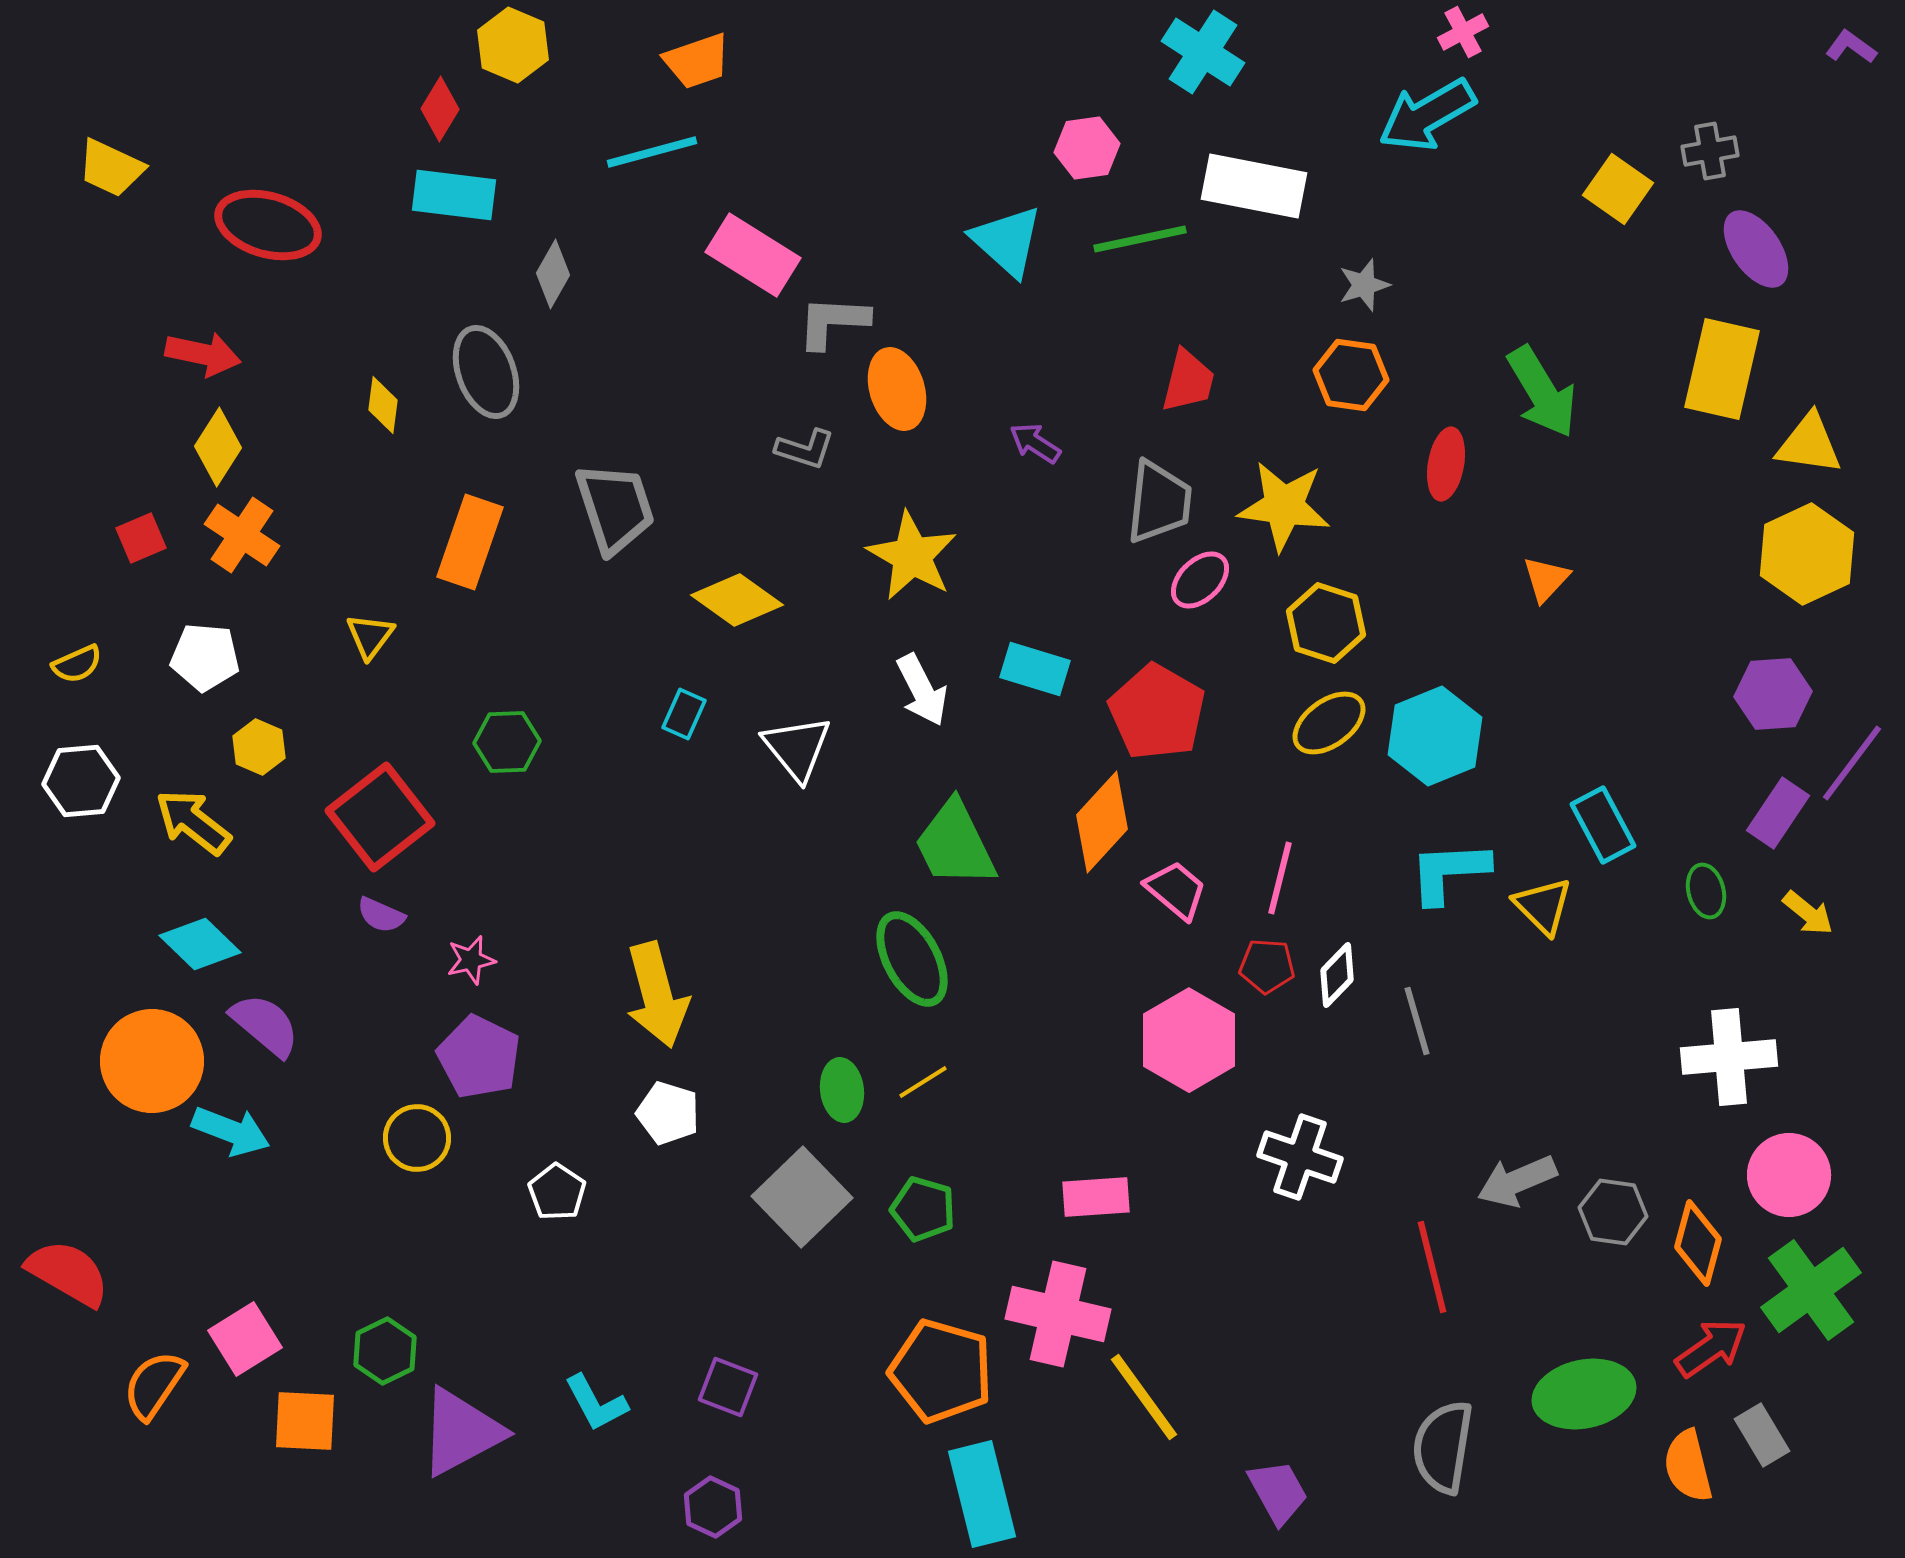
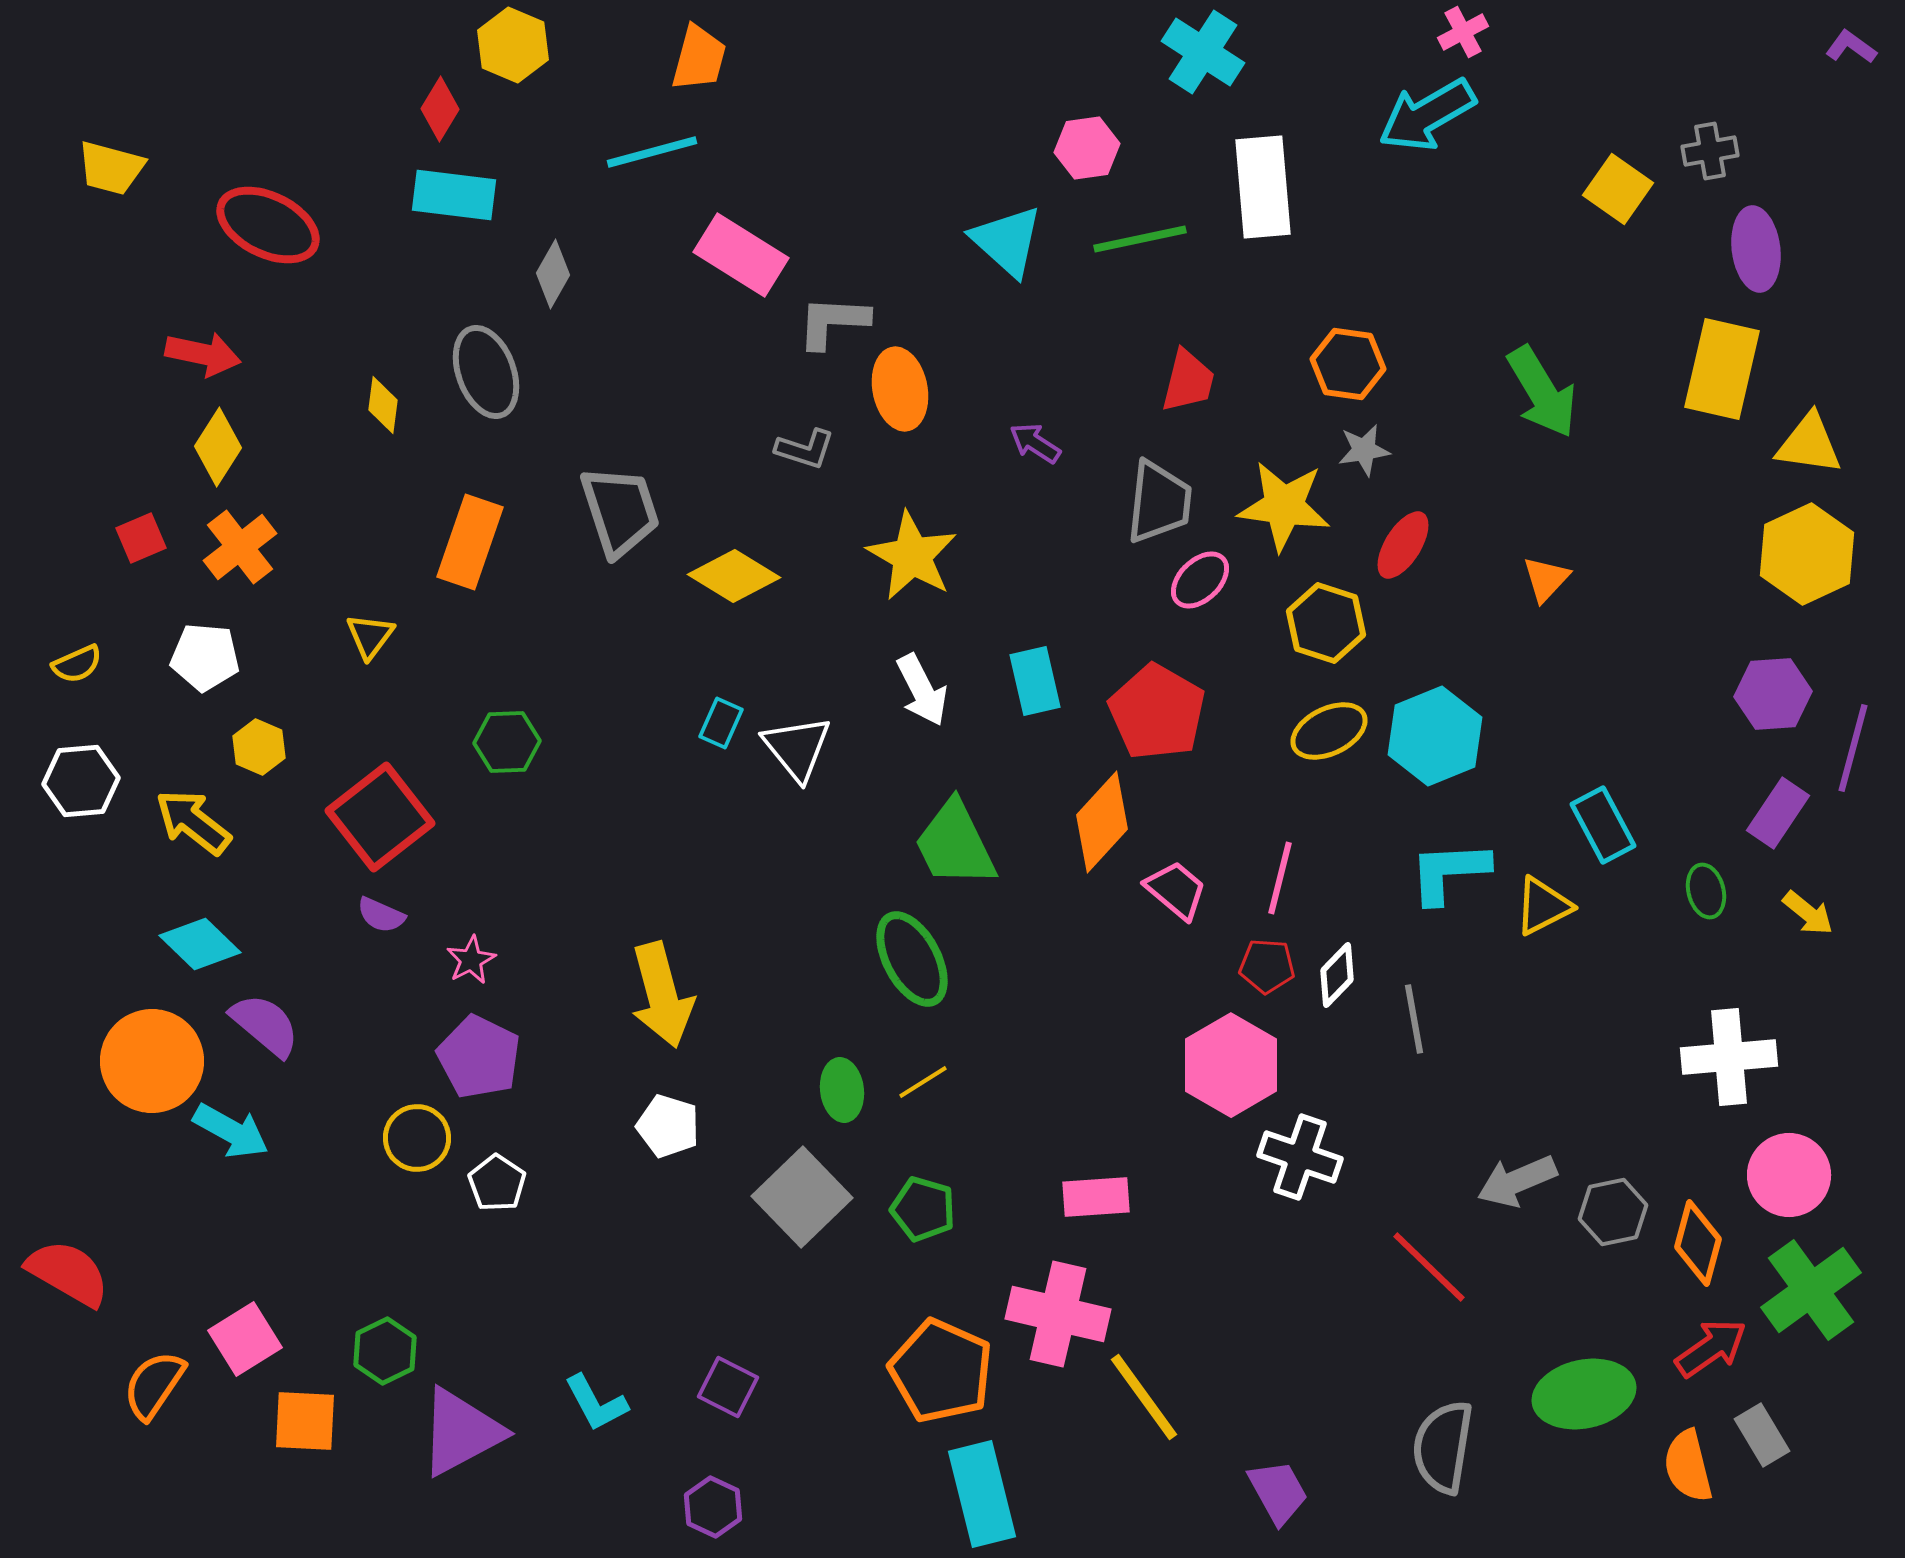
orange trapezoid at (697, 61): moved 2 px right, 3 px up; rotated 56 degrees counterclockwise
yellow trapezoid at (111, 168): rotated 10 degrees counterclockwise
white rectangle at (1254, 186): moved 9 px right, 1 px down; rotated 74 degrees clockwise
red ellipse at (268, 225): rotated 10 degrees clockwise
purple ellipse at (1756, 249): rotated 28 degrees clockwise
pink rectangle at (753, 255): moved 12 px left
gray star at (1364, 285): moved 165 px down; rotated 8 degrees clockwise
orange hexagon at (1351, 375): moved 3 px left, 11 px up
orange ellipse at (897, 389): moved 3 px right; rotated 6 degrees clockwise
red ellipse at (1446, 464): moved 43 px left, 81 px down; rotated 22 degrees clockwise
gray trapezoid at (615, 508): moved 5 px right, 3 px down
orange cross at (242, 535): moved 2 px left, 12 px down; rotated 18 degrees clockwise
yellow diamond at (737, 600): moved 3 px left, 24 px up; rotated 4 degrees counterclockwise
cyan rectangle at (1035, 669): moved 12 px down; rotated 60 degrees clockwise
cyan rectangle at (684, 714): moved 37 px right, 9 px down
yellow ellipse at (1329, 723): moved 8 px down; rotated 10 degrees clockwise
purple line at (1852, 763): moved 1 px right, 15 px up; rotated 22 degrees counterclockwise
yellow triangle at (1543, 906): rotated 48 degrees clockwise
pink star at (471, 960): rotated 15 degrees counterclockwise
yellow arrow at (657, 995): moved 5 px right
gray line at (1417, 1021): moved 3 px left, 2 px up; rotated 6 degrees clockwise
pink hexagon at (1189, 1040): moved 42 px right, 25 px down
white pentagon at (668, 1113): moved 13 px down
cyan arrow at (231, 1131): rotated 8 degrees clockwise
white pentagon at (557, 1192): moved 60 px left, 9 px up
gray hexagon at (1613, 1212): rotated 20 degrees counterclockwise
red line at (1432, 1267): moved 3 px left; rotated 32 degrees counterclockwise
orange pentagon at (941, 1371): rotated 8 degrees clockwise
purple square at (728, 1387): rotated 6 degrees clockwise
